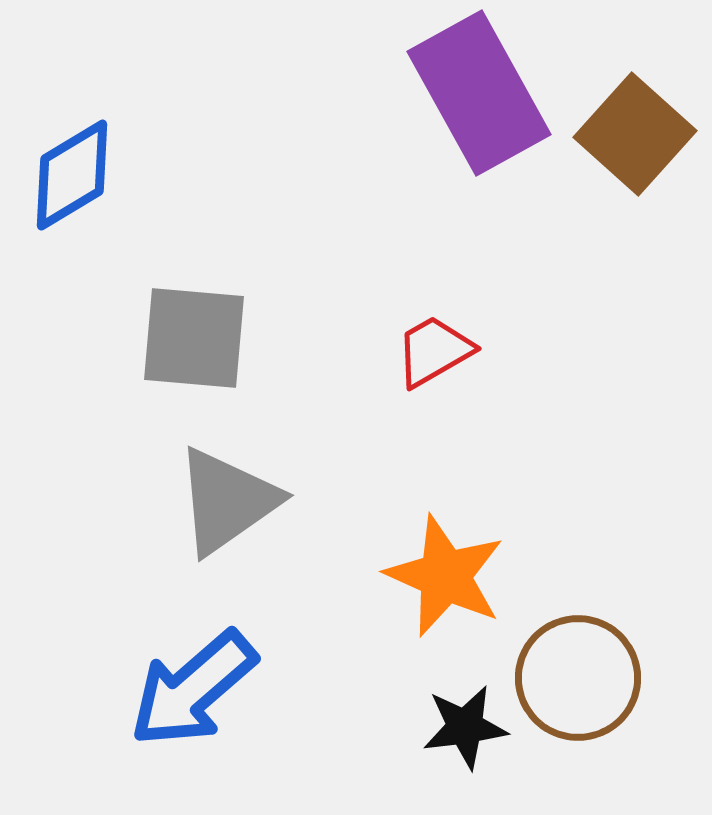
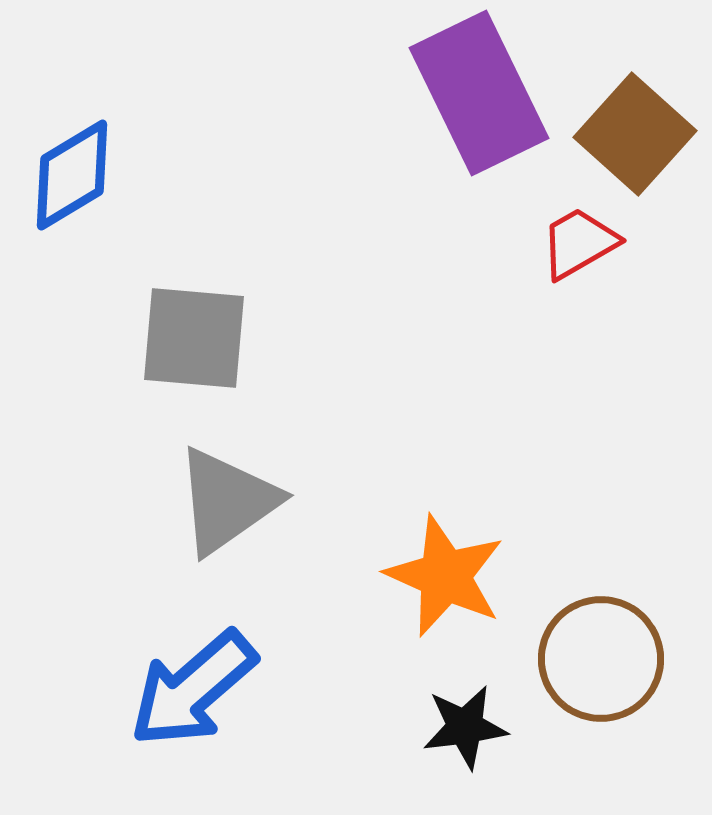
purple rectangle: rotated 3 degrees clockwise
red trapezoid: moved 145 px right, 108 px up
brown circle: moved 23 px right, 19 px up
